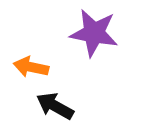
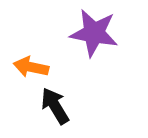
black arrow: rotated 30 degrees clockwise
